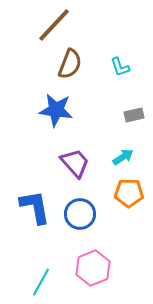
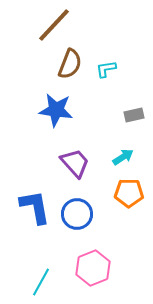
cyan L-shape: moved 14 px left, 2 px down; rotated 100 degrees clockwise
blue circle: moved 3 px left
